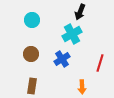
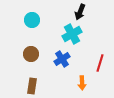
orange arrow: moved 4 px up
